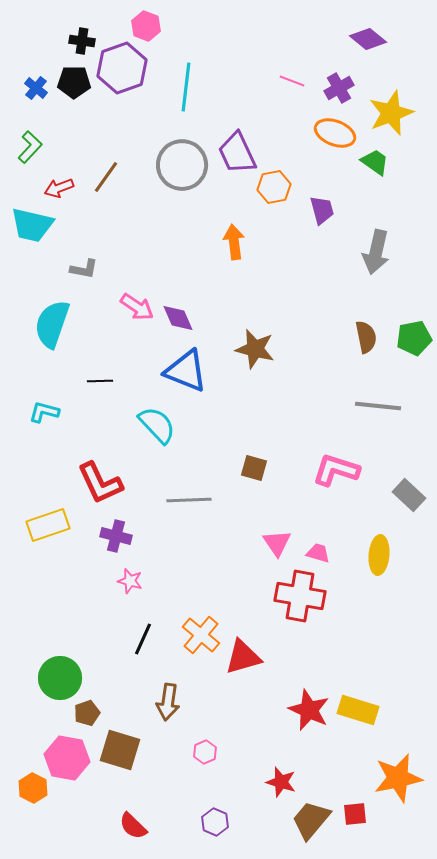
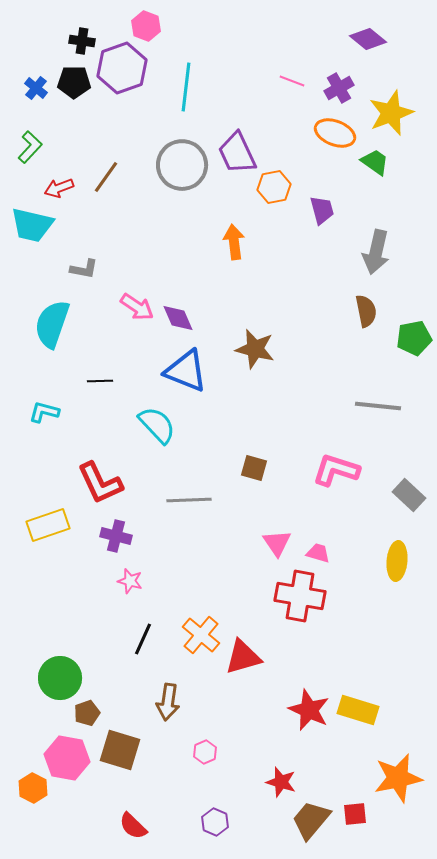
brown semicircle at (366, 337): moved 26 px up
yellow ellipse at (379, 555): moved 18 px right, 6 px down
